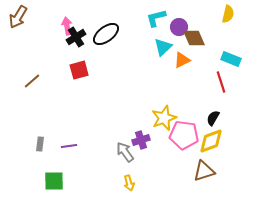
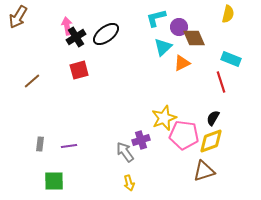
orange triangle: moved 3 px down
